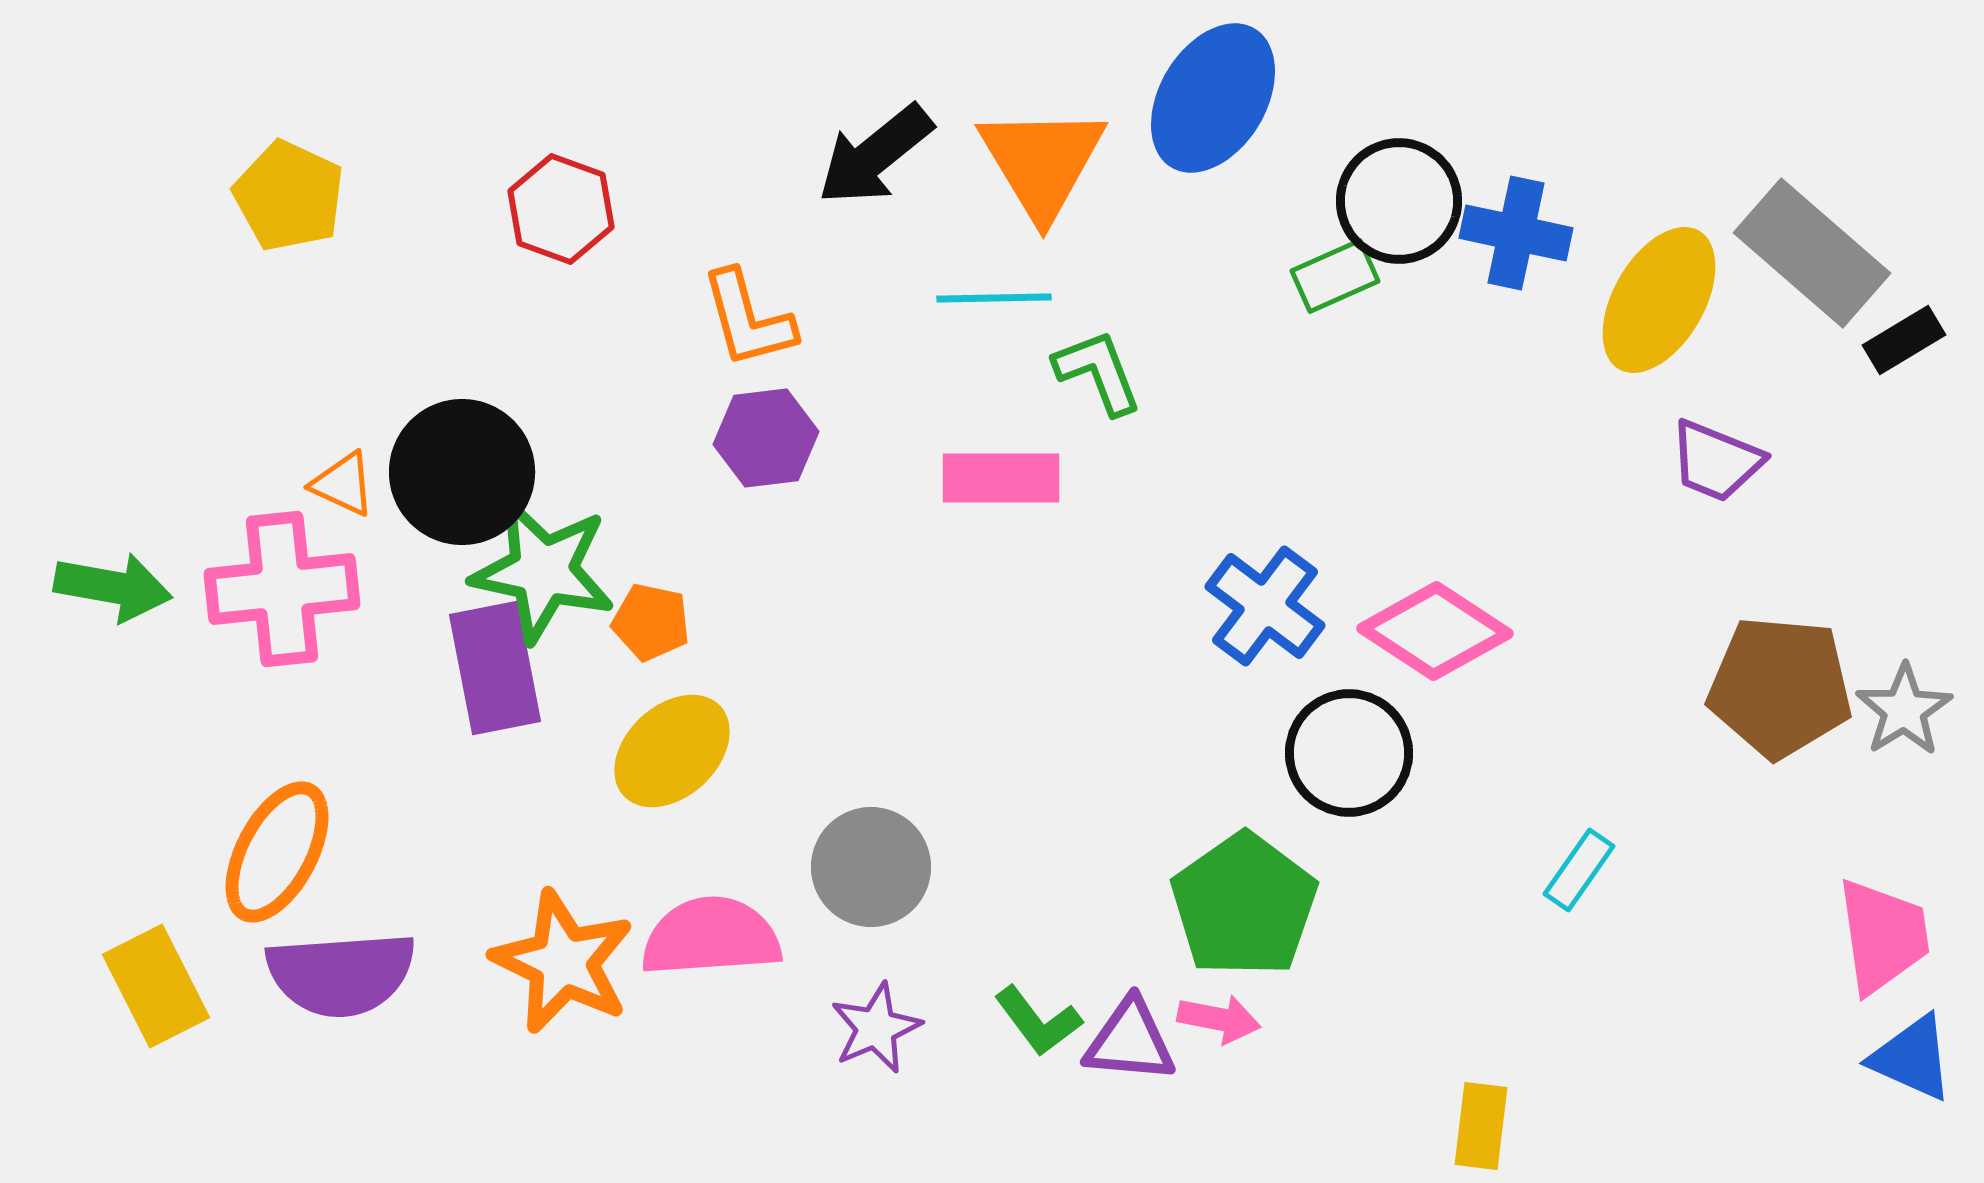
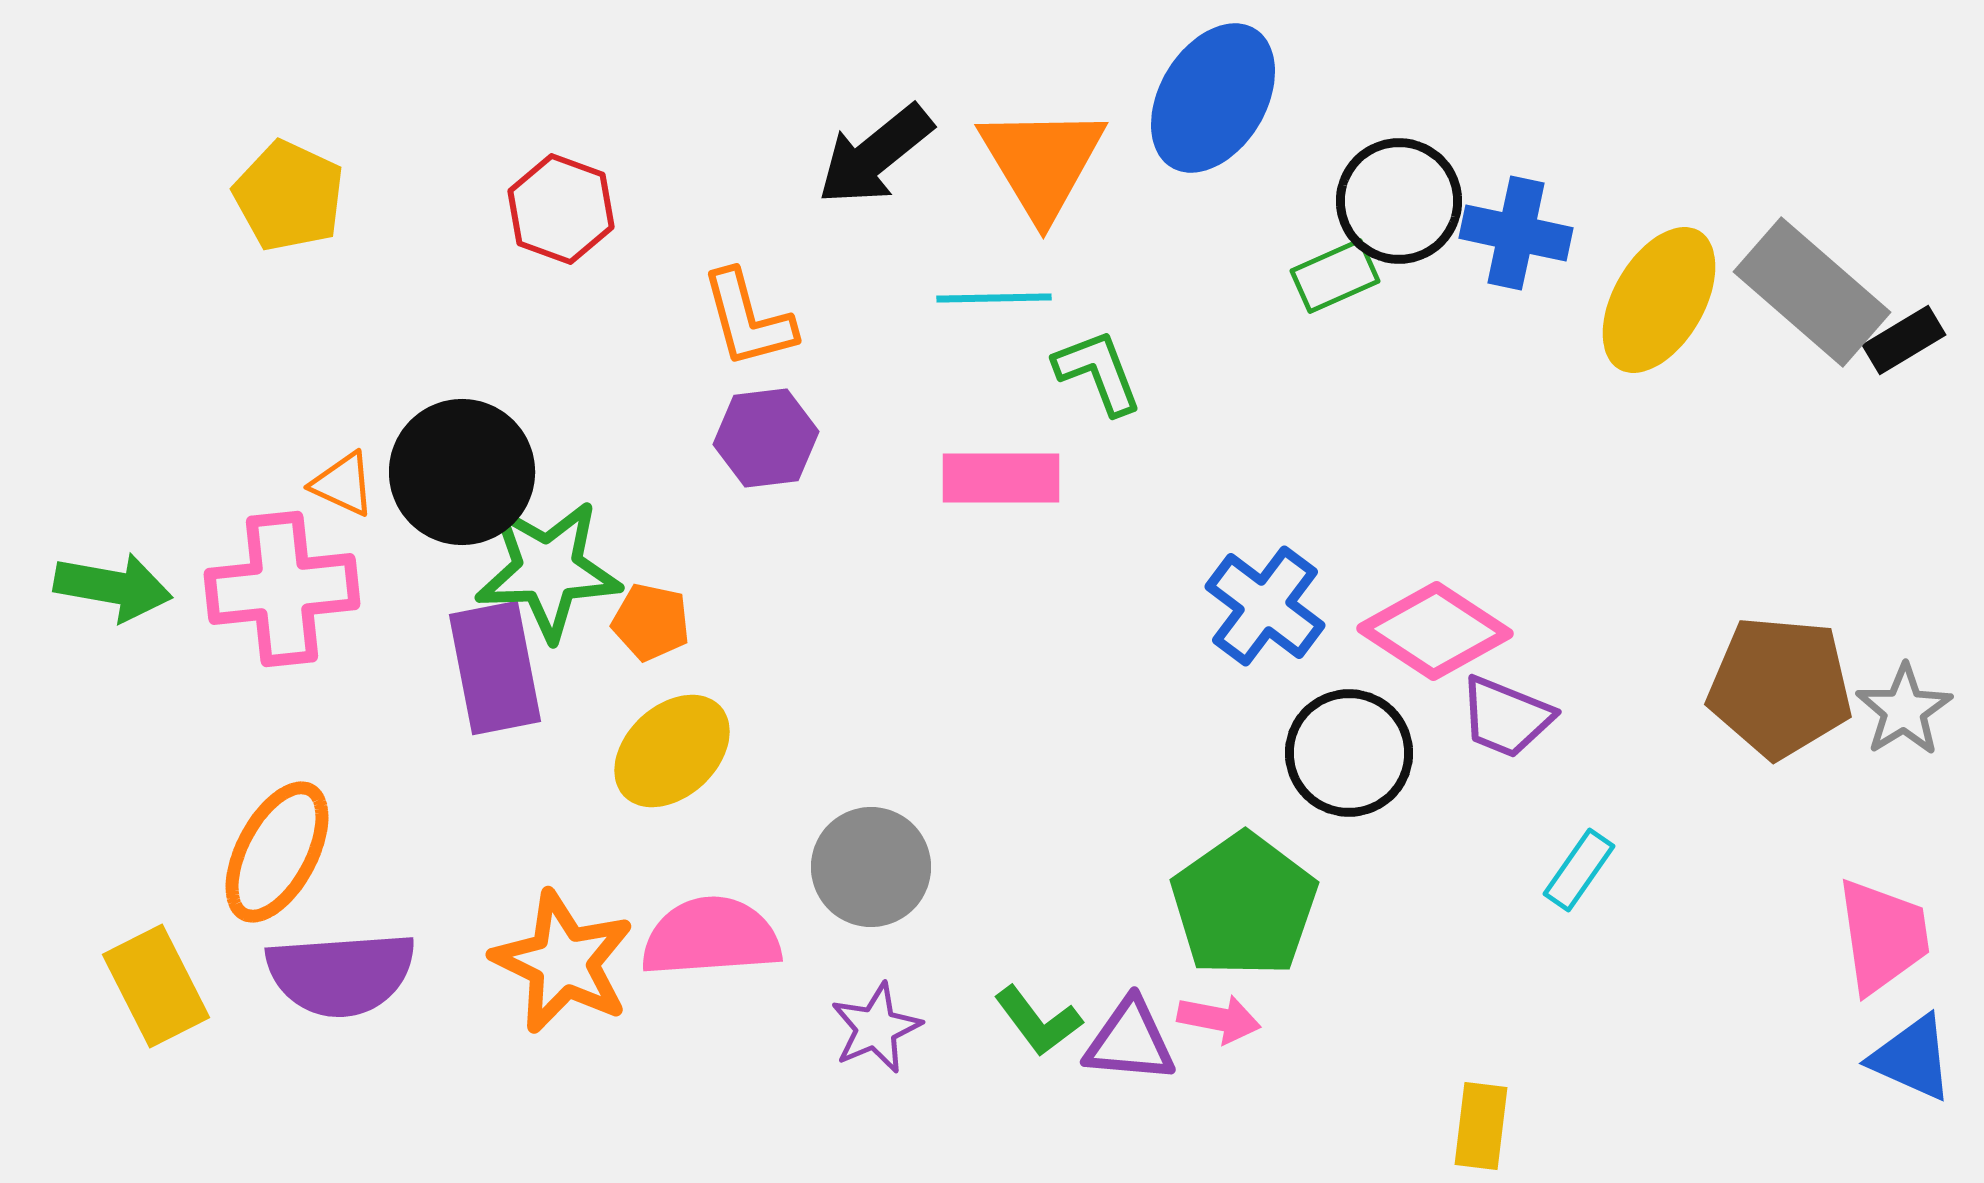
gray rectangle at (1812, 253): moved 39 px down
purple trapezoid at (1716, 461): moved 210 px left, 256 px down
green star at (543, 571): moved 5 px right, 1 px up; rotated 14 degrees counterclockwise
